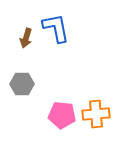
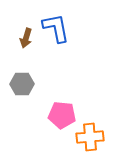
orange cross: moved 6 px left, 23 px down
